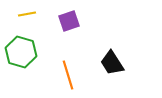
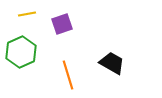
purple square: moved 7 px left, 3 px down
green hexagon: rotated 20 degrees clockwise
black trapezoid: rotated 152 degrees clockwise
